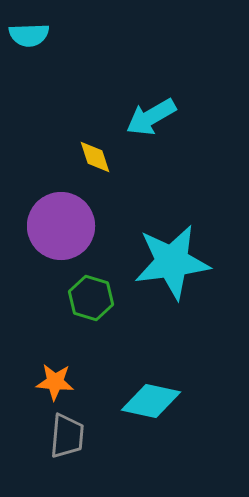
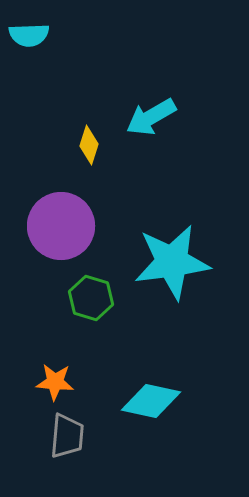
yellow diamond: moved 6 px left, 12 px up; rotated 36 degrees clockwise
